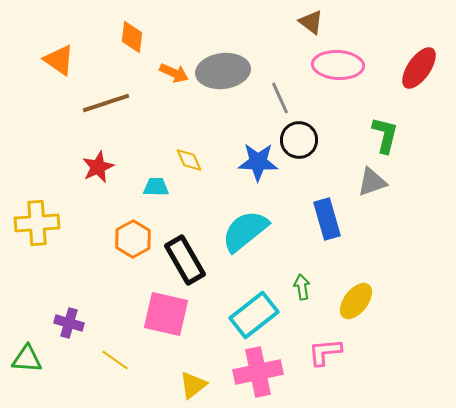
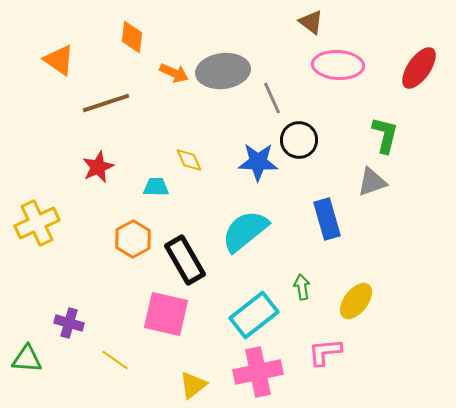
gray line: moved 8 px left
yellow cross: rotated 21 degrees counterclockwise
